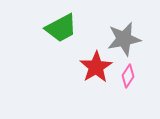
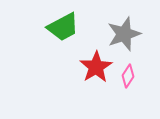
green trapezoid: moved 2 px right, 1 px up
gray star: moved 5 px up; rotated 8 degrees counterclockwise
